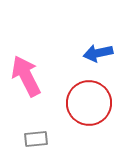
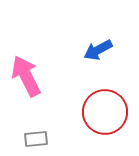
blue arrow: moved 3 px up; rotated 16 degrees counterclockwise
red circle: moved 16 px right, 9 px down
